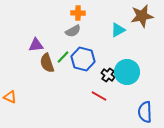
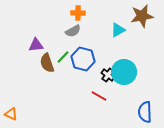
cyan circle: moved 3 px left
orange triangle: moved 1 px right, 17 px down
